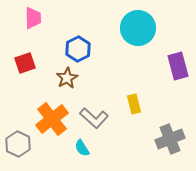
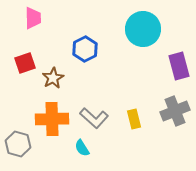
cyan circle: moved 5 px right, 1 px down
blue hexagon: moved 7 px right
purple rectangle: moved 1 px right
brown star: moved 14 px left
yellow rectangle: moved 15 px down
orange cross: rotated 36 degrees clockwise
gray cross: moved 5 px right, 28 px up
gray hexagon: rotated 10 degrees counterclockwise
